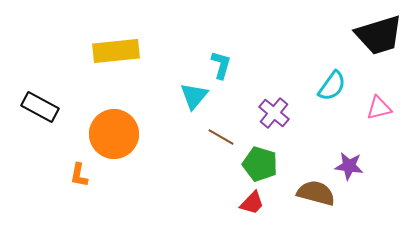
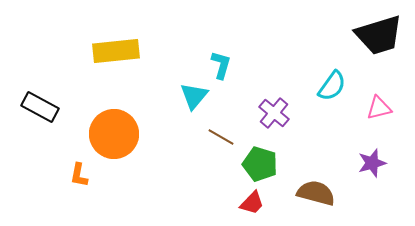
purple star: moved 23 px right, 3 px up; rotated 24 degrees counterclockwise
